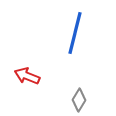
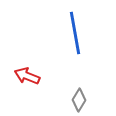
blue line: rotated 24 degrees counterclockwise
